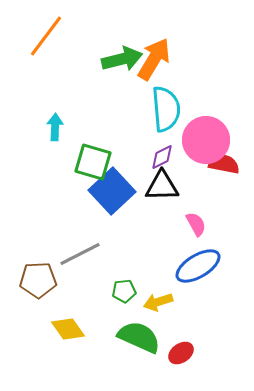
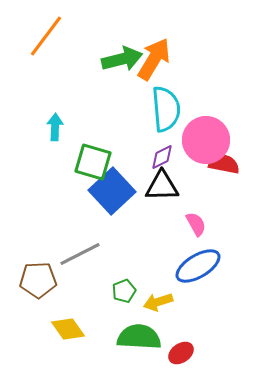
green pentagon: rotated 15 degrees counterclockwise
green semicircle: rotated 21 degrees counterclockwise
